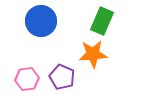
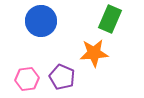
green rectangle: moved 8 px right, 2 px up
orange star: moved 1 px right, 1 px up
